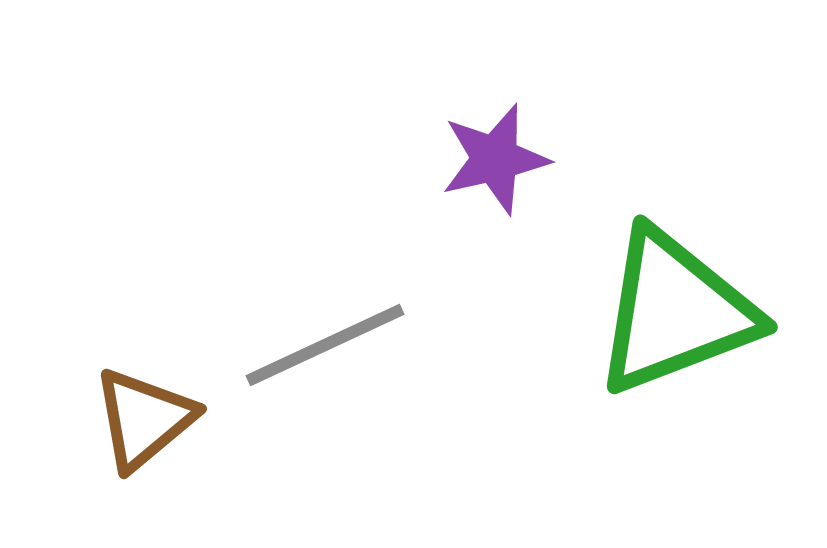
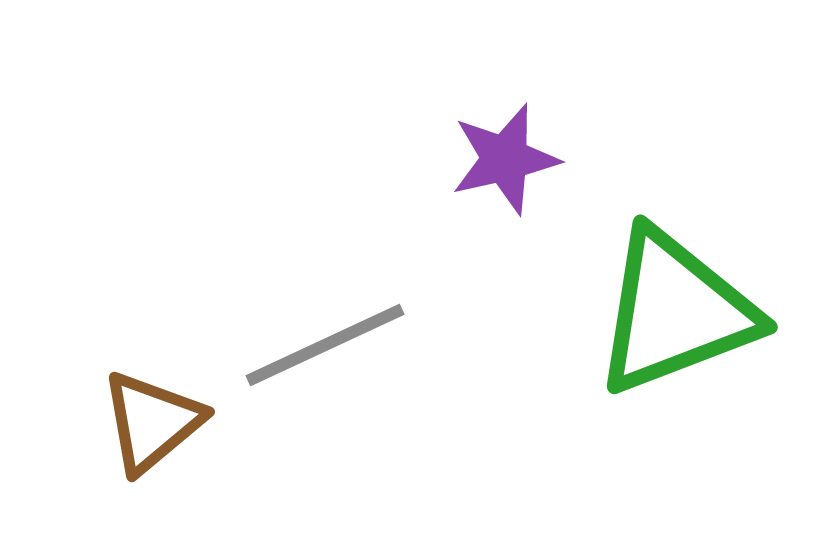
purple star: moved 10 px right
brown triangle: moved 8 px right, 3 px down
